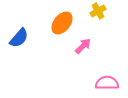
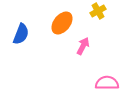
blue semicircle: moved 2 px right, 4 px up; rotated 20 degrees counterclockwise
pink arrow: rotated 18 degrees counterclockwise
